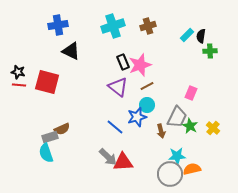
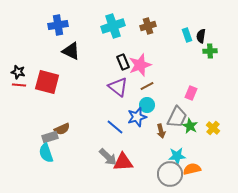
cyan rectangle: rotated 64 degrees counterclockwise
